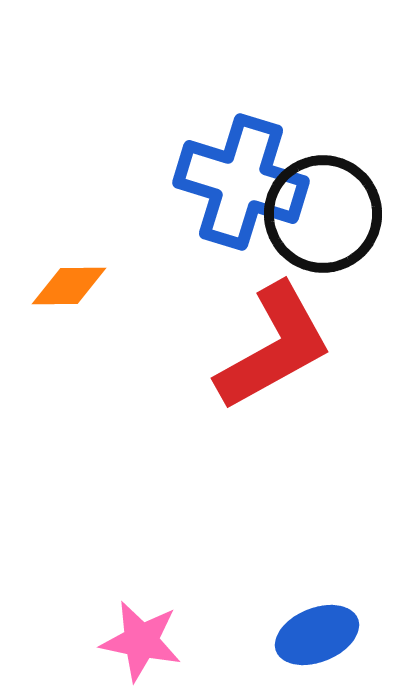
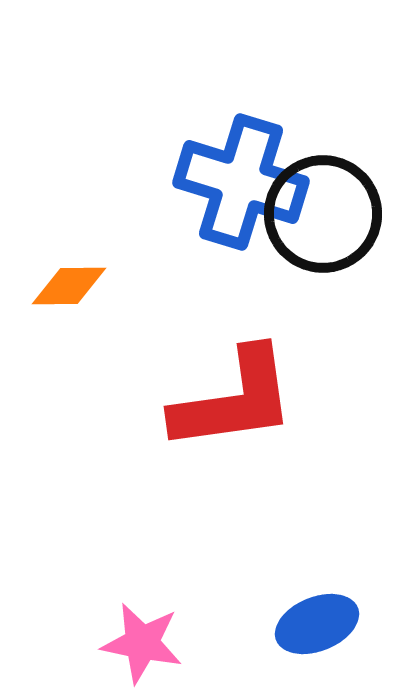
red L-shape: moved 40 px left, 53 px down; rotated 21 degrees clockwise
blue ellipse: moved 11 px up
pink star: moved 1 px right, 2 px down
